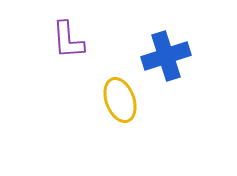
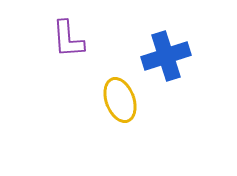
purple L-shape: moved 1 px up
